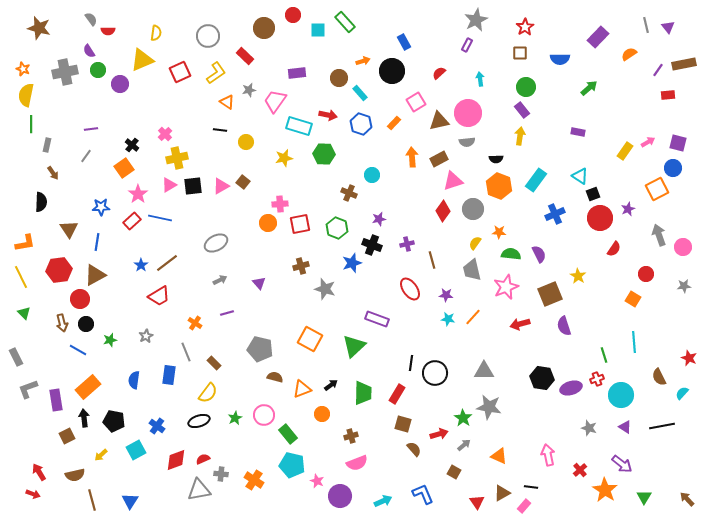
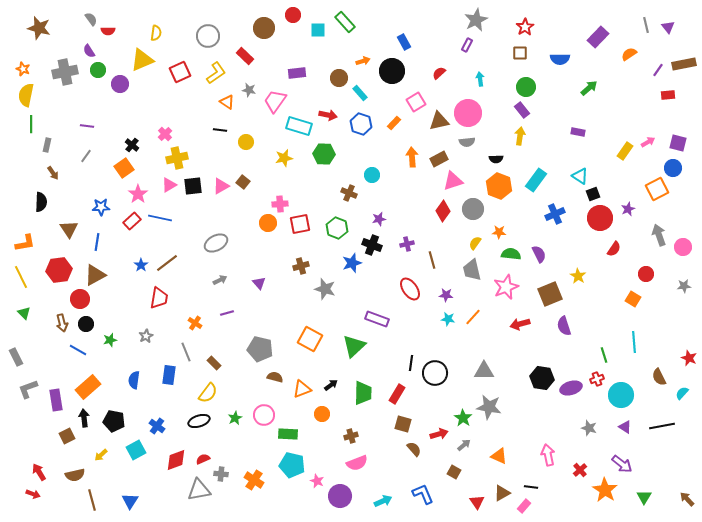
gray star at (249, 90): rotated 24 degrees clockwise
purple line at (91, 129): moved 4 px left, 3 px up; rotated 16 degrees clockwise
red trapezoid at (159, 296): moved 2 px down; rotated 50 degrees counterclockwise
green rectangle at (288, 434): rotated 48 degrees counterclockwise
